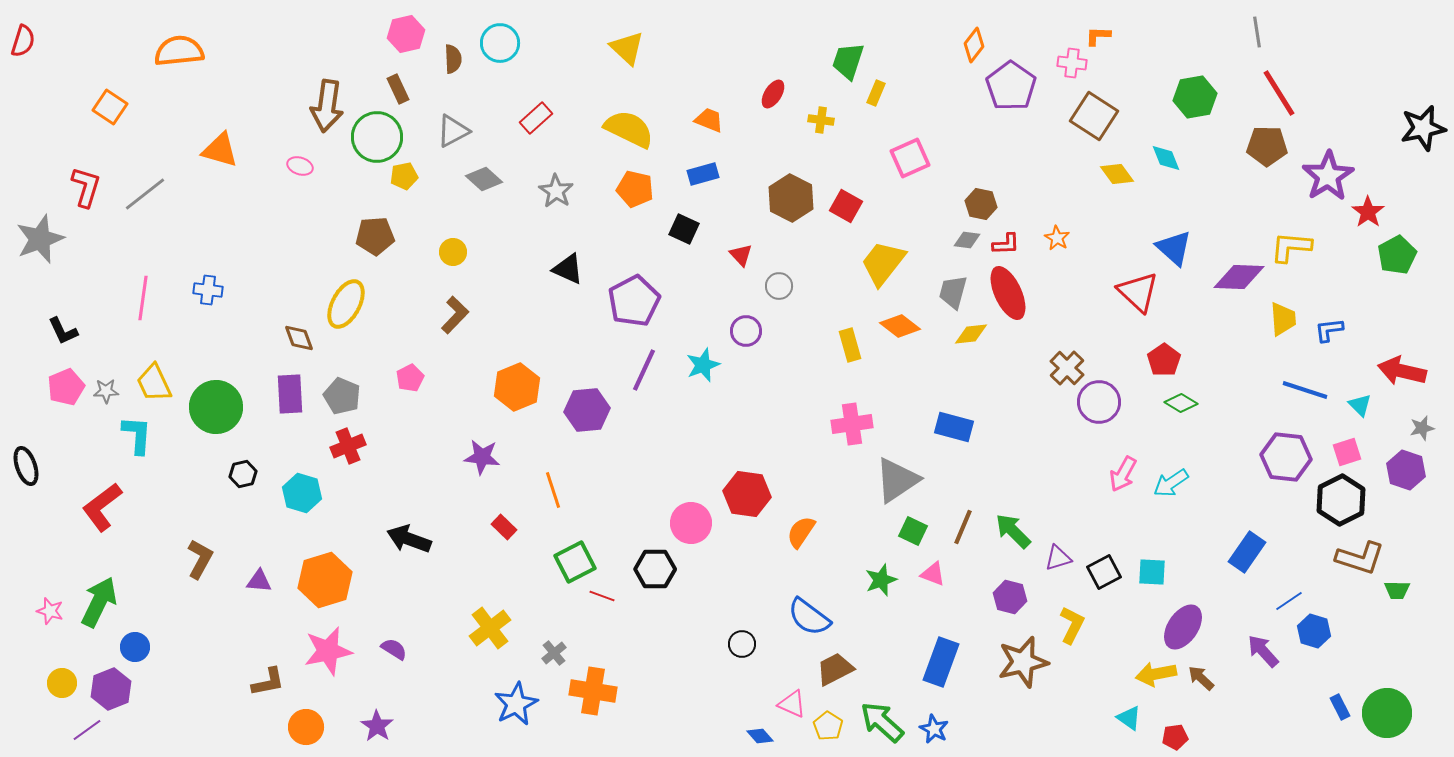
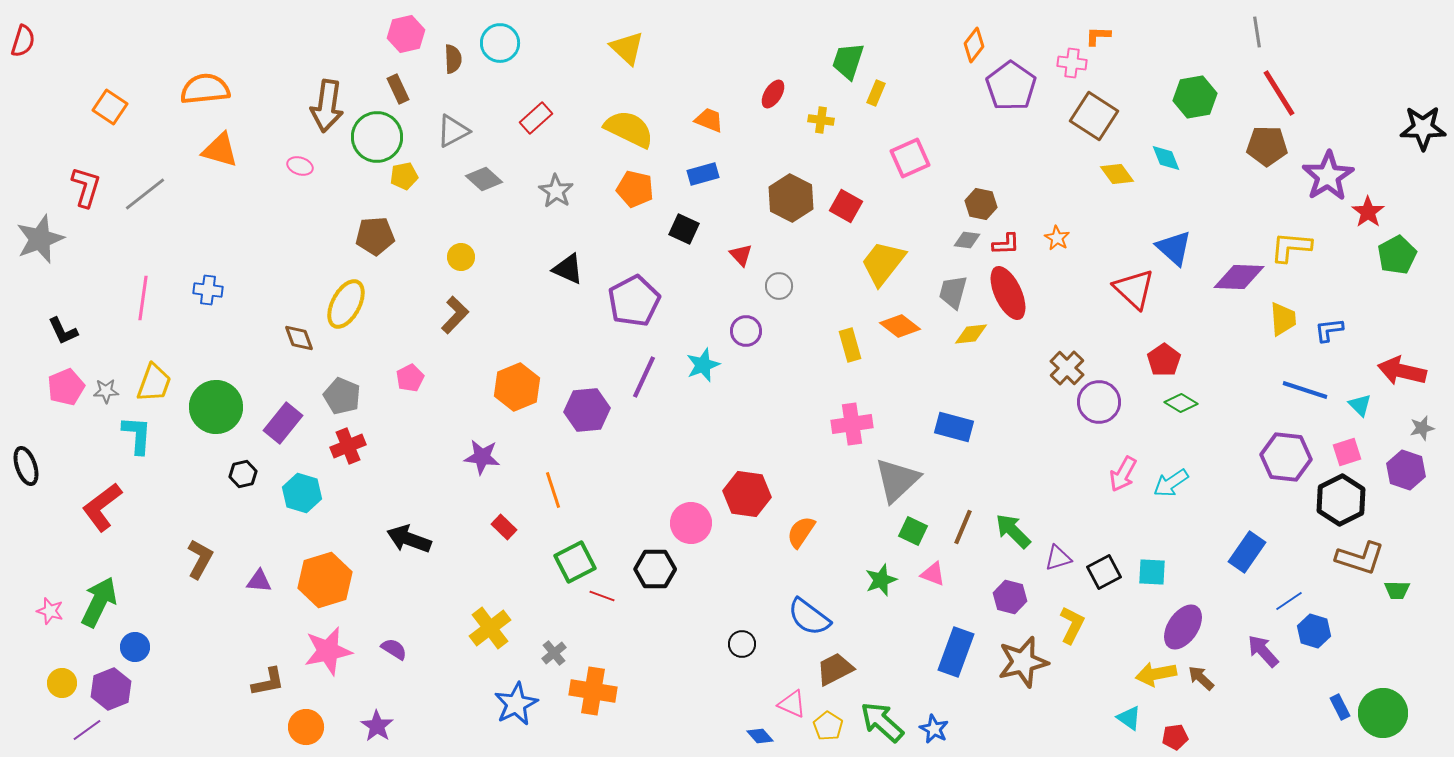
orange semicircle at (179, 51): moved 26 px right, 38 px down
black star at (1423, 128): rotated 12 degrees clockwise
yellow circle at (453, 252): moved 8 px right, 5 px down
red triangle at (1138, 292): moved 4 px left, 3 px up
purple line at (644, 370): moved 7 px down
yellow trapezoid at (154, 383): rotated 135 degrees counterclockwise
purple rectangle at (290, 394): moved 7 px left, 29 px down; rotated 42 degrees clockwise
gray triangle at (897, 480): rotated 9 degrees counterclockwise
blue rectangle at (941, 662): moved 15 px right, 10 px up
green circle at (1387, 713): moved 4 px left
